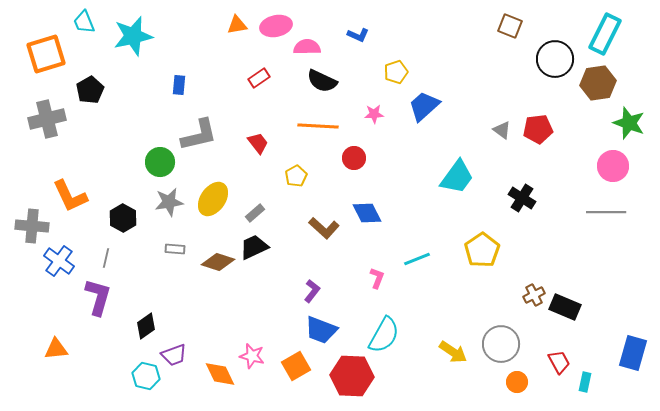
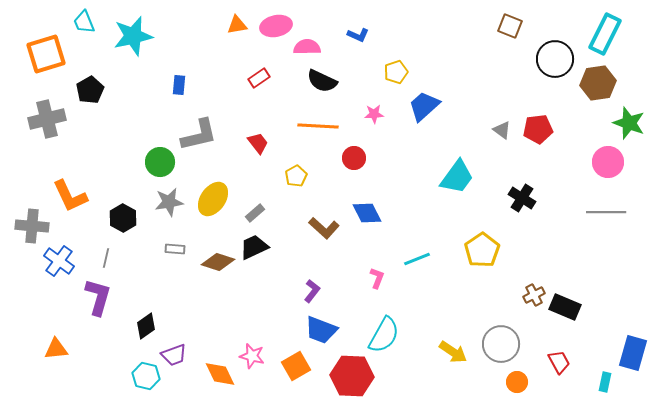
pink circle at (613, 166): moved 5 px left, 4 px up
cyan rectangle at (585, 382): moved 20 px right
